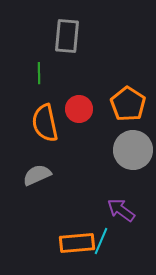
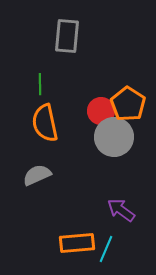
green line: moved 1 px right, 11 px down
red circle: moved 22 px right, 2 px down
gray circle: moved 19 px left, 13 px up
cyan line: moved 5 px right, 8 px down
